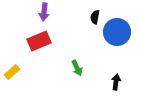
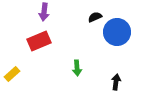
black semicircle: rotated 56 degrees clockwise
green arrow: rotated 21 degrees clockwise
yellow rectangle: moved 2 px down
